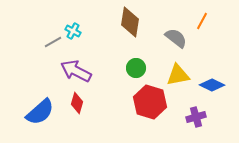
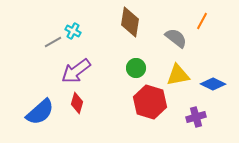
purple arrow: rotated 64 degrees counterclockwise
blue diamond: moved 1 px right, 1 px up
